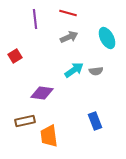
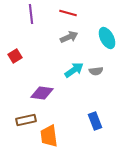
purple line: moved 4 px left, 5 px up
brown rectangle: moved 1 px right, 1 px up
